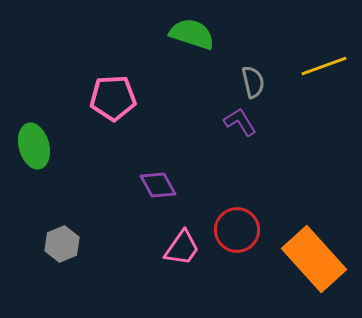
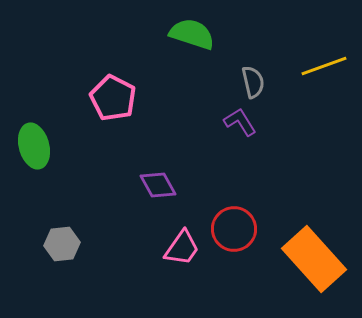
pink pentagon: rotated 30 degrees clockwise
red circle: moved 3 px left, 1 px up
gray hexagon: rotated 16 degrees clockwise
